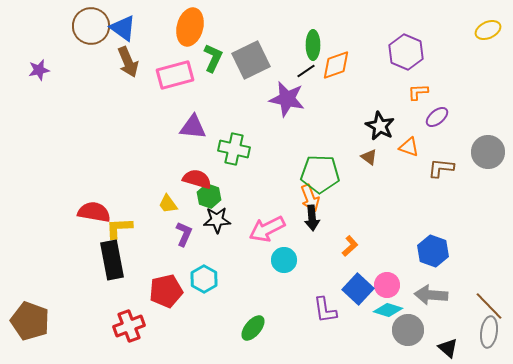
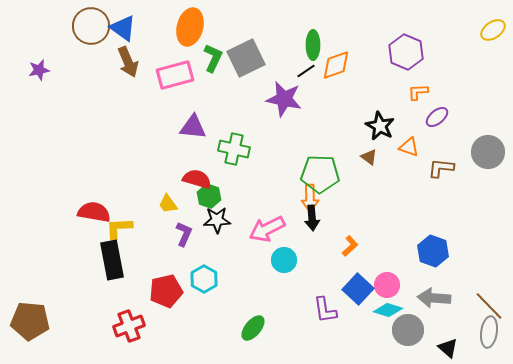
yellow ellipse at (488, 30): moved 5 px right; rotated 10 degrees counterclockwise
gray square at (251, 60): moved 5 px left, 2 px up
purple star at (287, 99): moved 3 px left
orange arrow at (310, 198): rotated 20 degrees clockwise
gray arrow at (431, 295): moved 3 px right, 3 px down
brown pentagon at (30, 321): rotated 15 degrees counterclockwise
